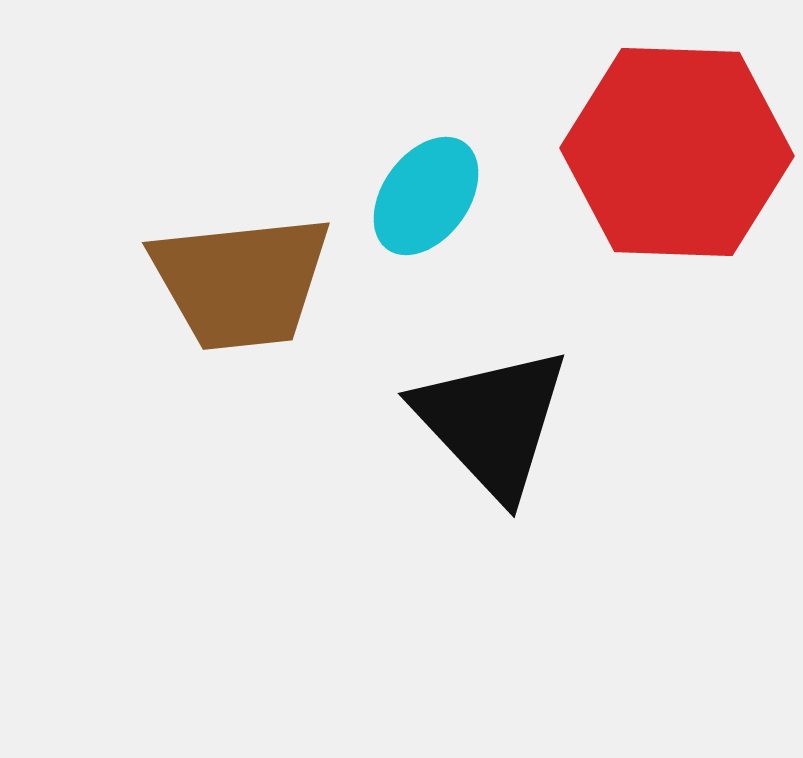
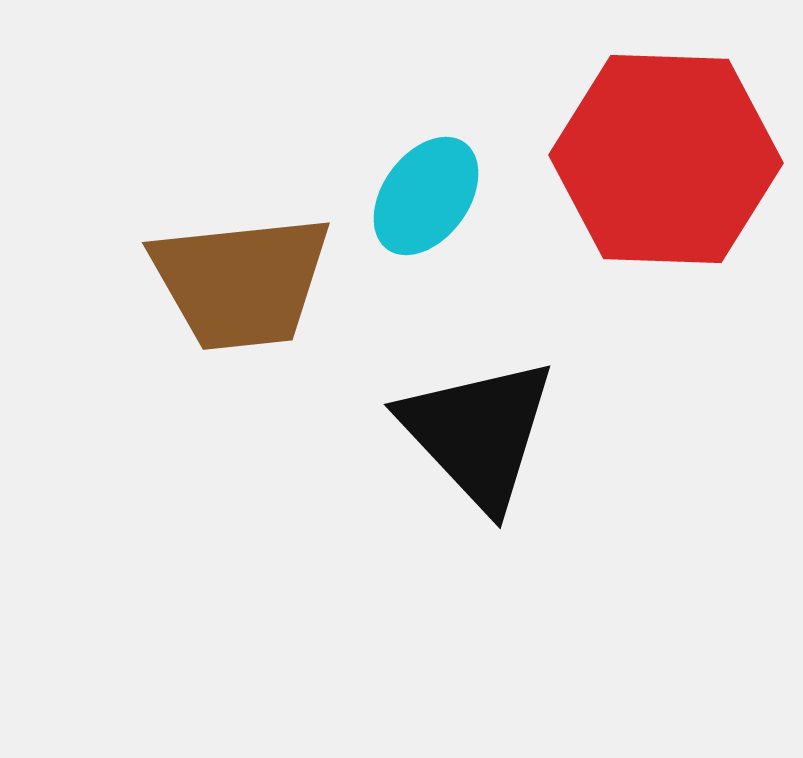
red hexagon: moved 11 px left, 7 px down
black triangle: moved 14 px left, 11 px down
